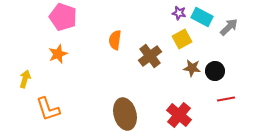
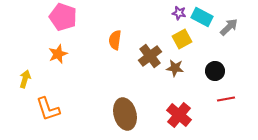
brown star: moved 17 px left
